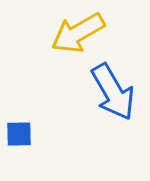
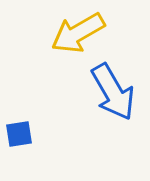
blue square: rotated 8 degrees counterclockwise
